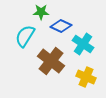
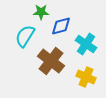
blue diamond: rotated 40 degrees counterclockwise
cyan cross: moved 3 px right
